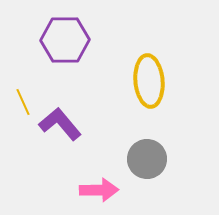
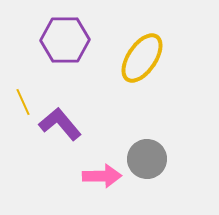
yellow ellipse: moved 7 px left, 23 px up; rotated 39 degrees clockwise
pink arrow: moved 3 px right, 14 px up
